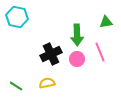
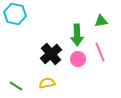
cyan hexagon: moved 2 px left, 3 px up
green triangle: moved 5 px left, 1 px up
black cross: rotated 15 degrees counterclockwise
pink circle: moved 1 px right
